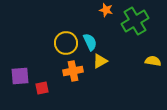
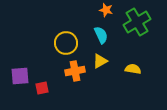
green cross: moved 2 px right, 1 px down
cyan semicircle: moved 11 px right, 7 px up
yellow semicircle: moved 20 px left, 8 px down
orange cross: moved 2 px right
